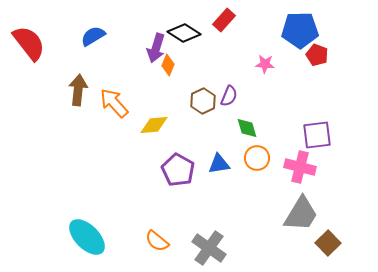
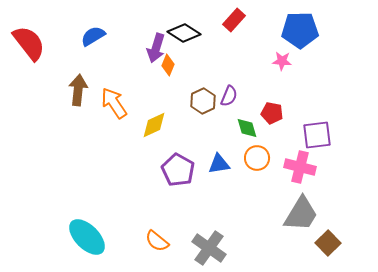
red rectangle: moved 10 px right
red pentagon: moved 45 px left, 58 px down; rotated 10 degrees counterclockwise
pink star: moved 17 px right, 3 px up
orange arrow: rotated 8 degrees clockwise
yellow diamond: rotated 20 degrees counterclockwise
